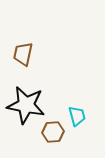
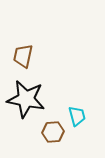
brown trapezoid: moved 2 px down
black star: moved 6 px up
